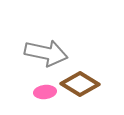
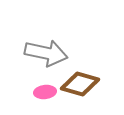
brown diamond: rotated 15 degrees counterclockwise
